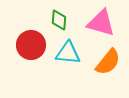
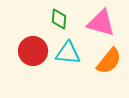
green diamond: moved 1 px up
red circle: moved 2 px right, 6 px down
orange semicircle: moved 1 px right, 1 px up
